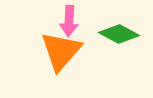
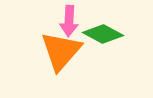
green diamond: moved 16 px left
